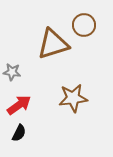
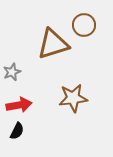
gray star: rotated 30 degrees counterclockwise
red arrow: rotated 25 degrees clockwise
black semicircle: moved 2 px left, 2 px up
